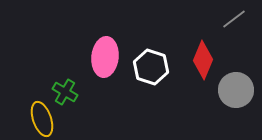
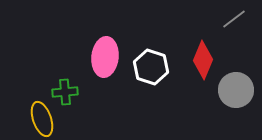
green cross: rotated 35 degrees counterclockwise
